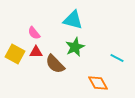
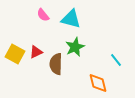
cyan triangle: moved 2 px left, 1 px up
pink semicircle: moved 9 px right, 18 px up
red triangle: rotated 24 degrees counterclockwise
cyan line: moved 1 px left, 2 px down; rotated 24 degrees clockwise
brown semicircle: moved 1 px right; rotated 45 degrees clockwise
orange diamond: rotated 15 degrees clockwise
